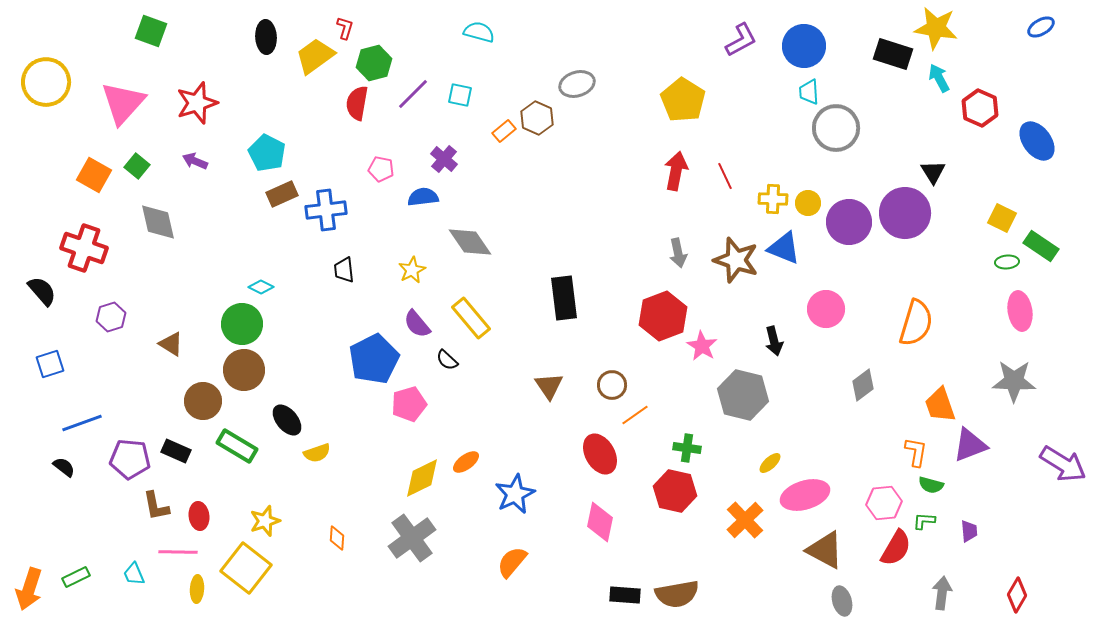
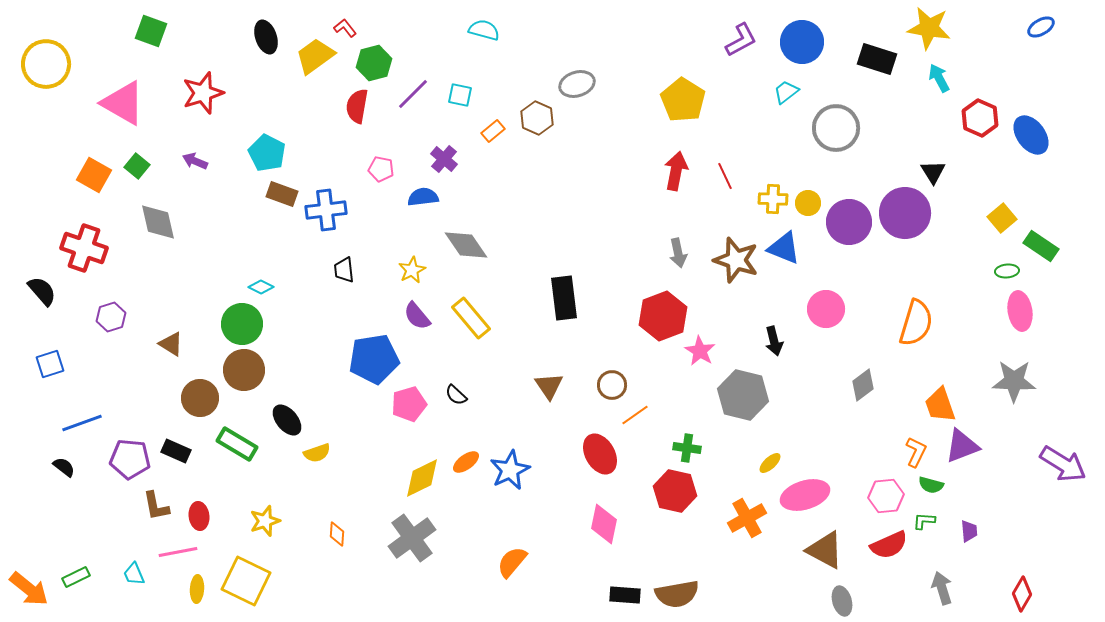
red L-shape at (345, 28): rotated 55 degrees counterclockwise
yellow star at (936, 28): moved 7 px left
cyan semicircle at (479, 32): moved 5 px right, 2 px up
black ellipse at (266, 37): rotated 16 degrees counterclockwise
blue circle at (804, 46): moved 2 px left, 4 px up
black rectangle at (893, 54): moved 16 px left, 5 px down
yellow circle at (46, 82): moved 18 px up
cyan trapezoid at (809, 92): moved 23 px left; rotated 56 degrees clockwise
pink triangle at (123, 103): rotated 42 degrees counterclockwise
red star at (197, 103): moved 6 px right, 10 px up
red semicircle at (357, 103): moved 3 px down
red hexagon at (980, 108): moved 10 px down
orange rectangle at (504, 131): moved 11 px left
blue ellipse at (1037, 141): moved 6 px left, 6 px up
brown rectangle at (282, 194): rotated 44 degrees clockwise
yellow square at (1002, 218): rotated 24 degrees clockwise
gray diamond at (470, 242): moved 4 px left, 3 px down
green ellipse at (1007, 262): moved 9 px down
purple semicircle at (417, 324): moved 8 px up
pink star at (702, 346): moved 2 px left, 5 px down
blue pentagon at (374, 359): rotated 18 degrees clockwise
black semicircle at (447, 360): moved 9 px right, 35 px down
brown circle at (203, 401): moved 3 px left, 3 px up
purple triangle at (970, 445): moved 8 px left, 1 px down
green rectangle at (237, 446): moved 2 px up
orange L-shape at (916, 452): rotated 16 degrees clockwise
blue star at (515, 494): moved 5 px left, 24 px up
pink hexagon at (884, 503): moved 2 px right, 7 px up
orange cross at (745, 520): moved 2 px right, 2 px up; rotated 15 degrees clockwise
pink diamond at (600, 522): moved 4 px right, 2 px down
orange diamond at (337, 538): moved 4 px up
red semicircle at (896, 548): moved 7 px left, 3 px up; rotated 36 degrees clockwise
pink line at (178, 552): rotated 12 degrees counterclockwise
yellow square at (246, 568): moved 13 px down; rotated 12 degrees counterclockwise
orange arrow at (29, 589): rotated 69 degrees counterclockwise
gray arrow at (942, 593): moved 5 px up; rotated 24 degrees counterclockwise
red diamond at (1017, 595): moved 5 px right, 1 px up
